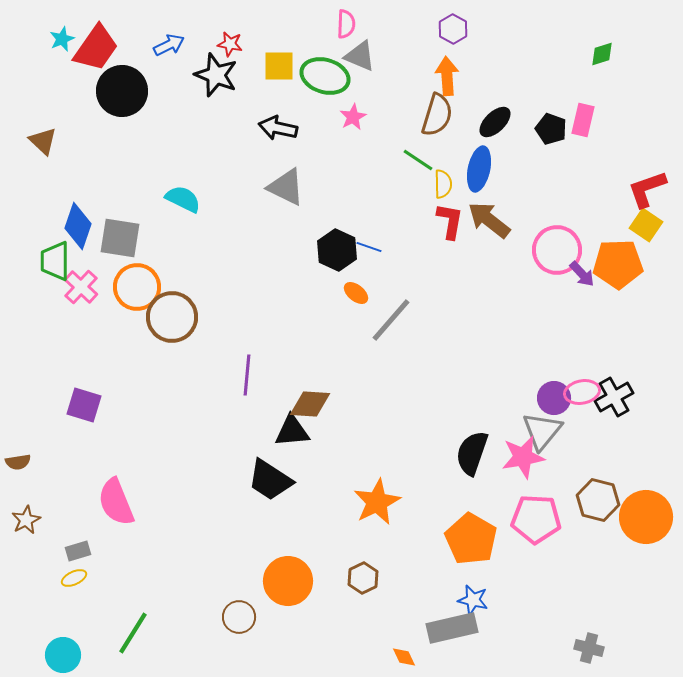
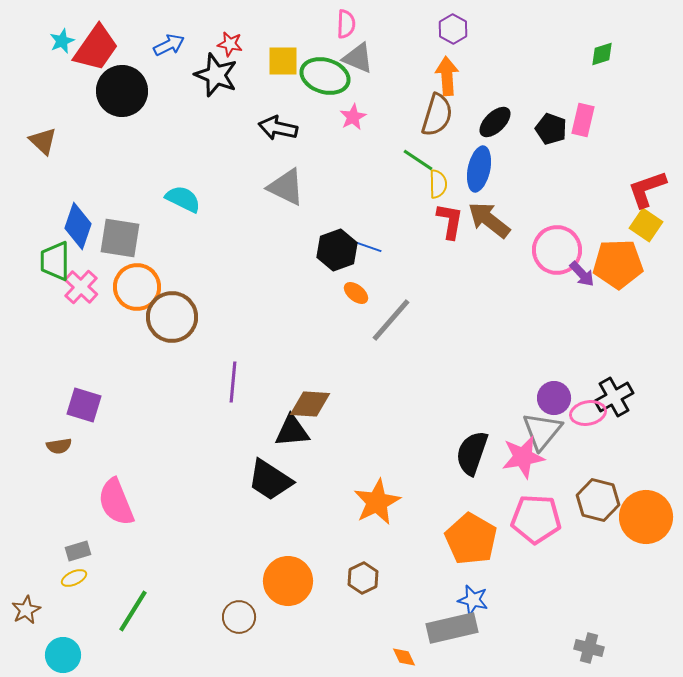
cyan star at (62, 39): moved 2 px down
gray triangle at (360, 56): moved 2 px left, 2 px down
yellow square at (279, 66): moved 4 px right, 5 px up
yellow semicircle at (443, 184): moved 5 px left
black hexagon at (337, 250): rotated 15 degrees clockwise
purple line at (247, 375): moved 14 px left, 7 px down
pink ellipse at (582, 392): moved 6 px right, 21 px down
brown semicircle at (18, 462): moved 41 px right, 16 px up
brown star at (26, 520): moved 90 px down
green line at (133, 633): moved 22 px up
